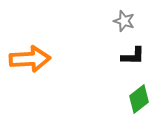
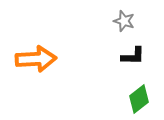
orange arrow: moved 6 px right
